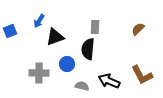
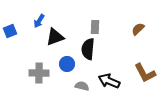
brown L-shape: moved 3 px right, 2 px up
